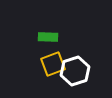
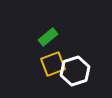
green rectangle: rotated 42 degrees counterclockwise
